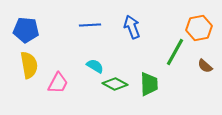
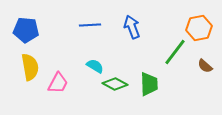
green line: rotated 8 degrees clockwise
yellow semicircle: moved 1 px right, 2 px down
